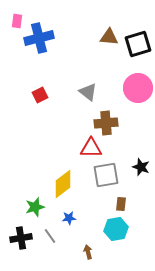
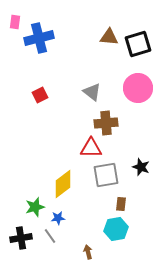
pink rectangle: moved 2 px left, 1 px down
gray triangle: moved 4 px right
blue star: moved 11 px left
